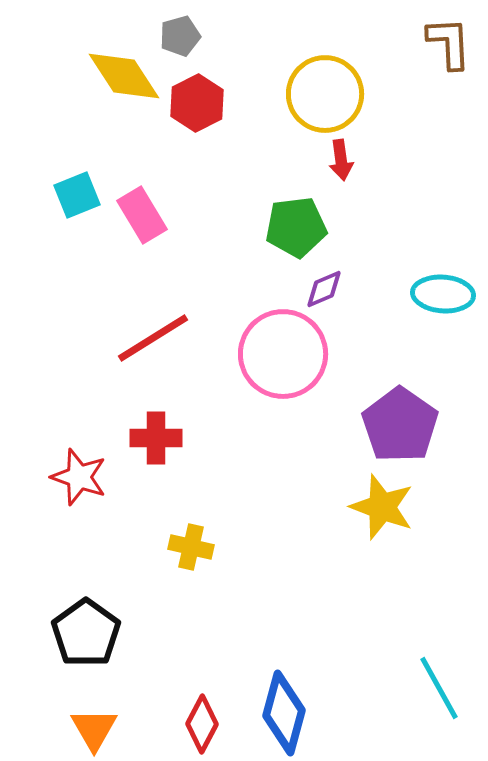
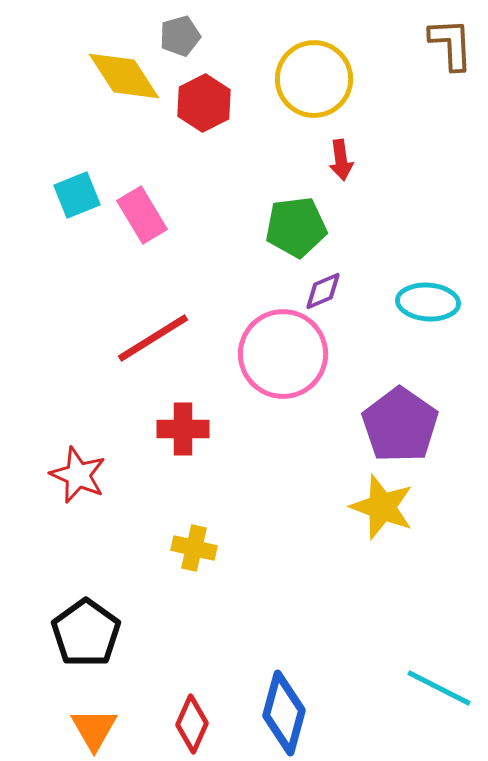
brown L-shape: moved 2 px right, 1 px down
yellow circle: moved 11 px left, 15 px up
red hexagon: moved 7 px right
purple diamond: moved 1 px left, 2 px down
cyan ellipse: moved 15 px left, 8 px down
red cross: moved 27 px right, 9 px up
red star: moved 1 px left, 2 px up; rotated 4 degrees clockwise
yellow cross: moved 3 px right, 1 px down
cyan line: rotated 34 degrees counterclockwise
red diamond: moved 10 px left; rotated 4 degrees counterclockwise
